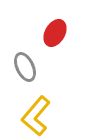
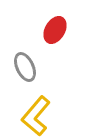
red ellipse: moved 3 px up
